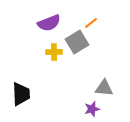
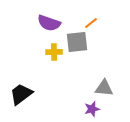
purple semicircle: rotated 40 degrees clockwise
gray square: rotated 25 degrees clockwise
black trapezoid: rotated 125 degrees counterclockwise
